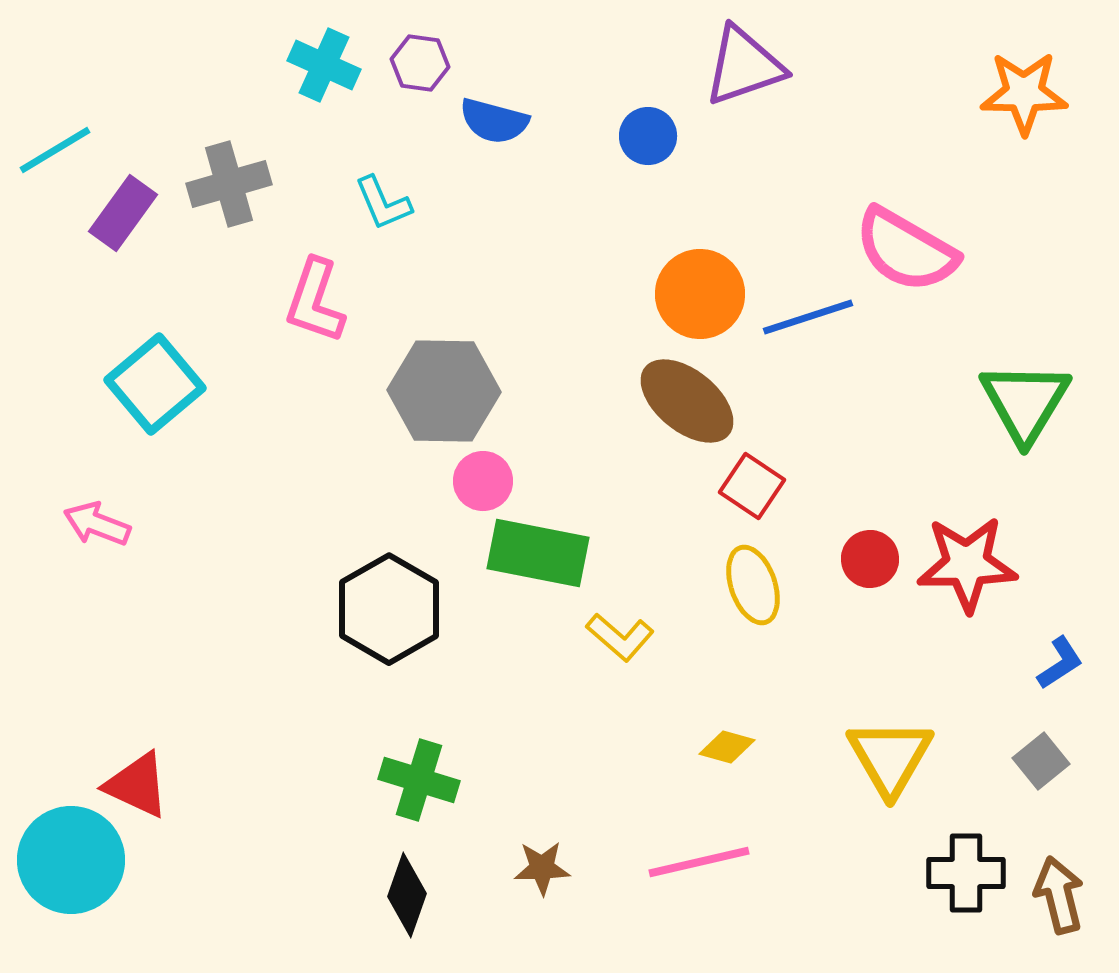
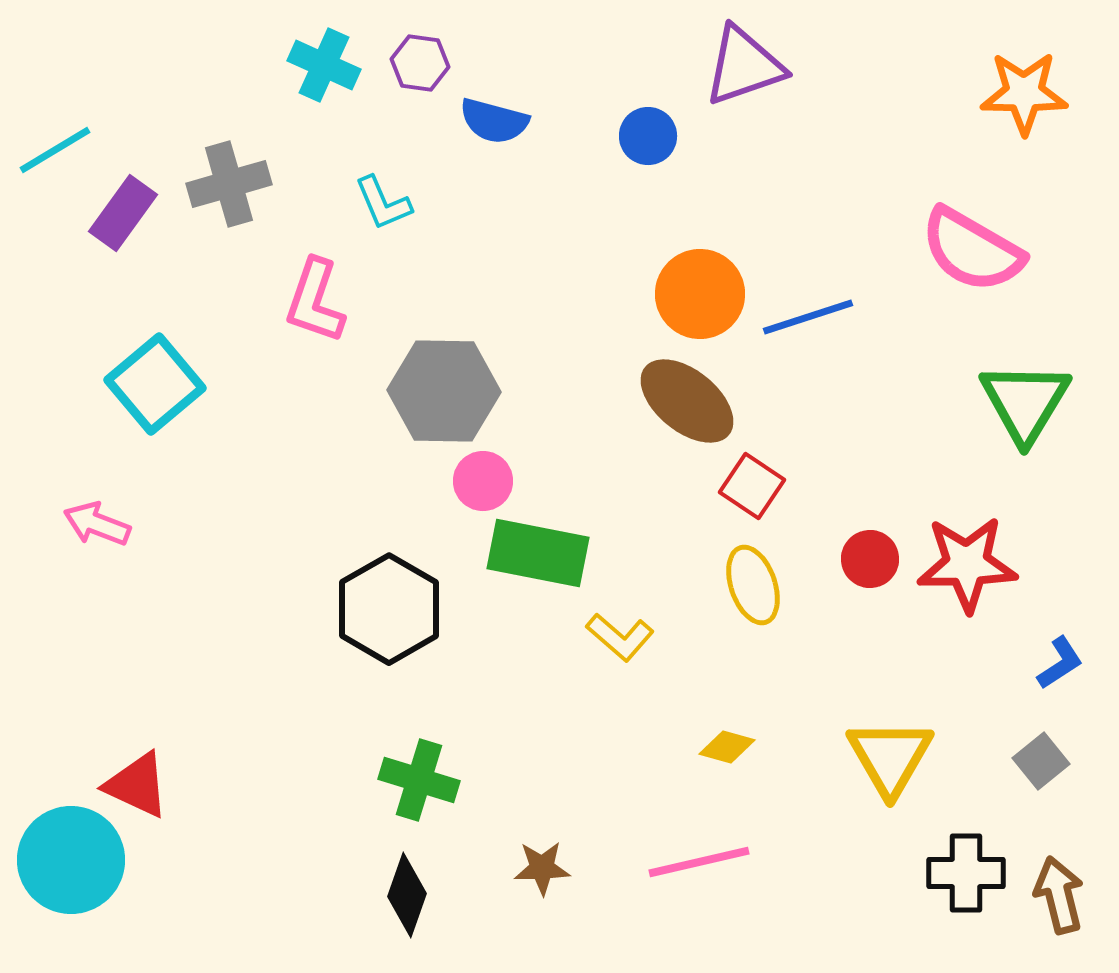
pink semicircle: moved 66 px right
